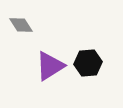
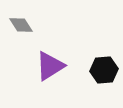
black hexagon: moved 16 px right, 7 px down
